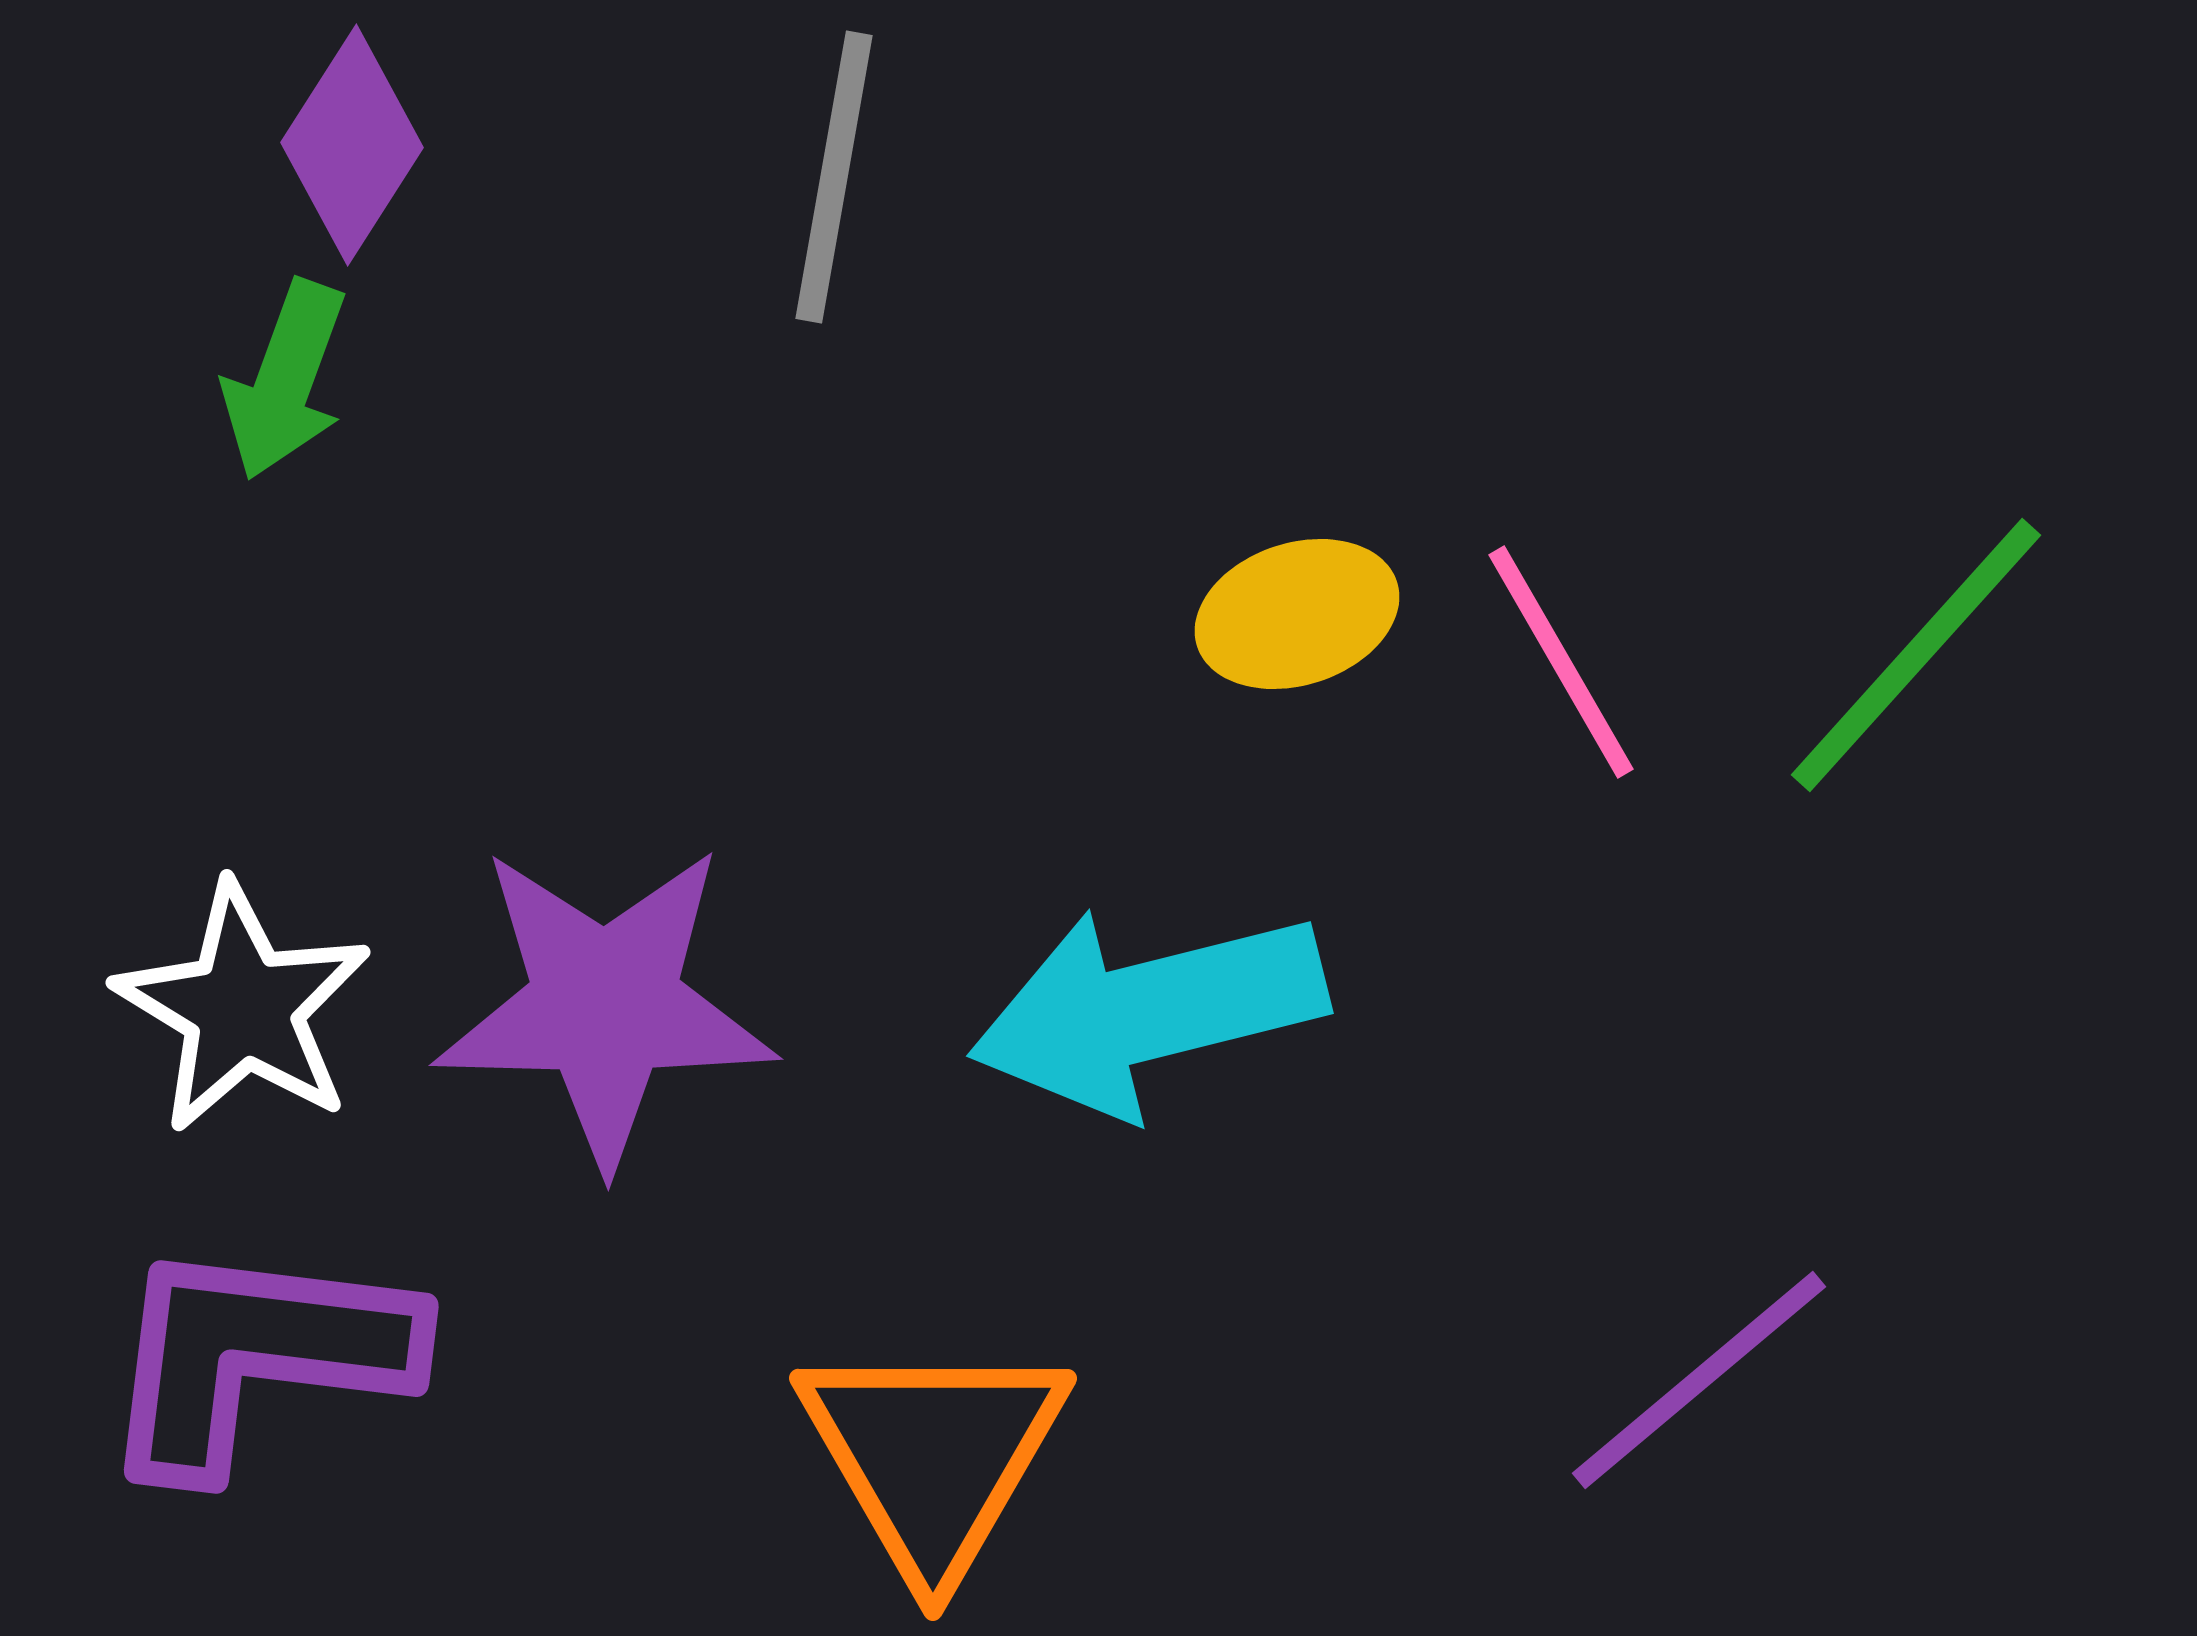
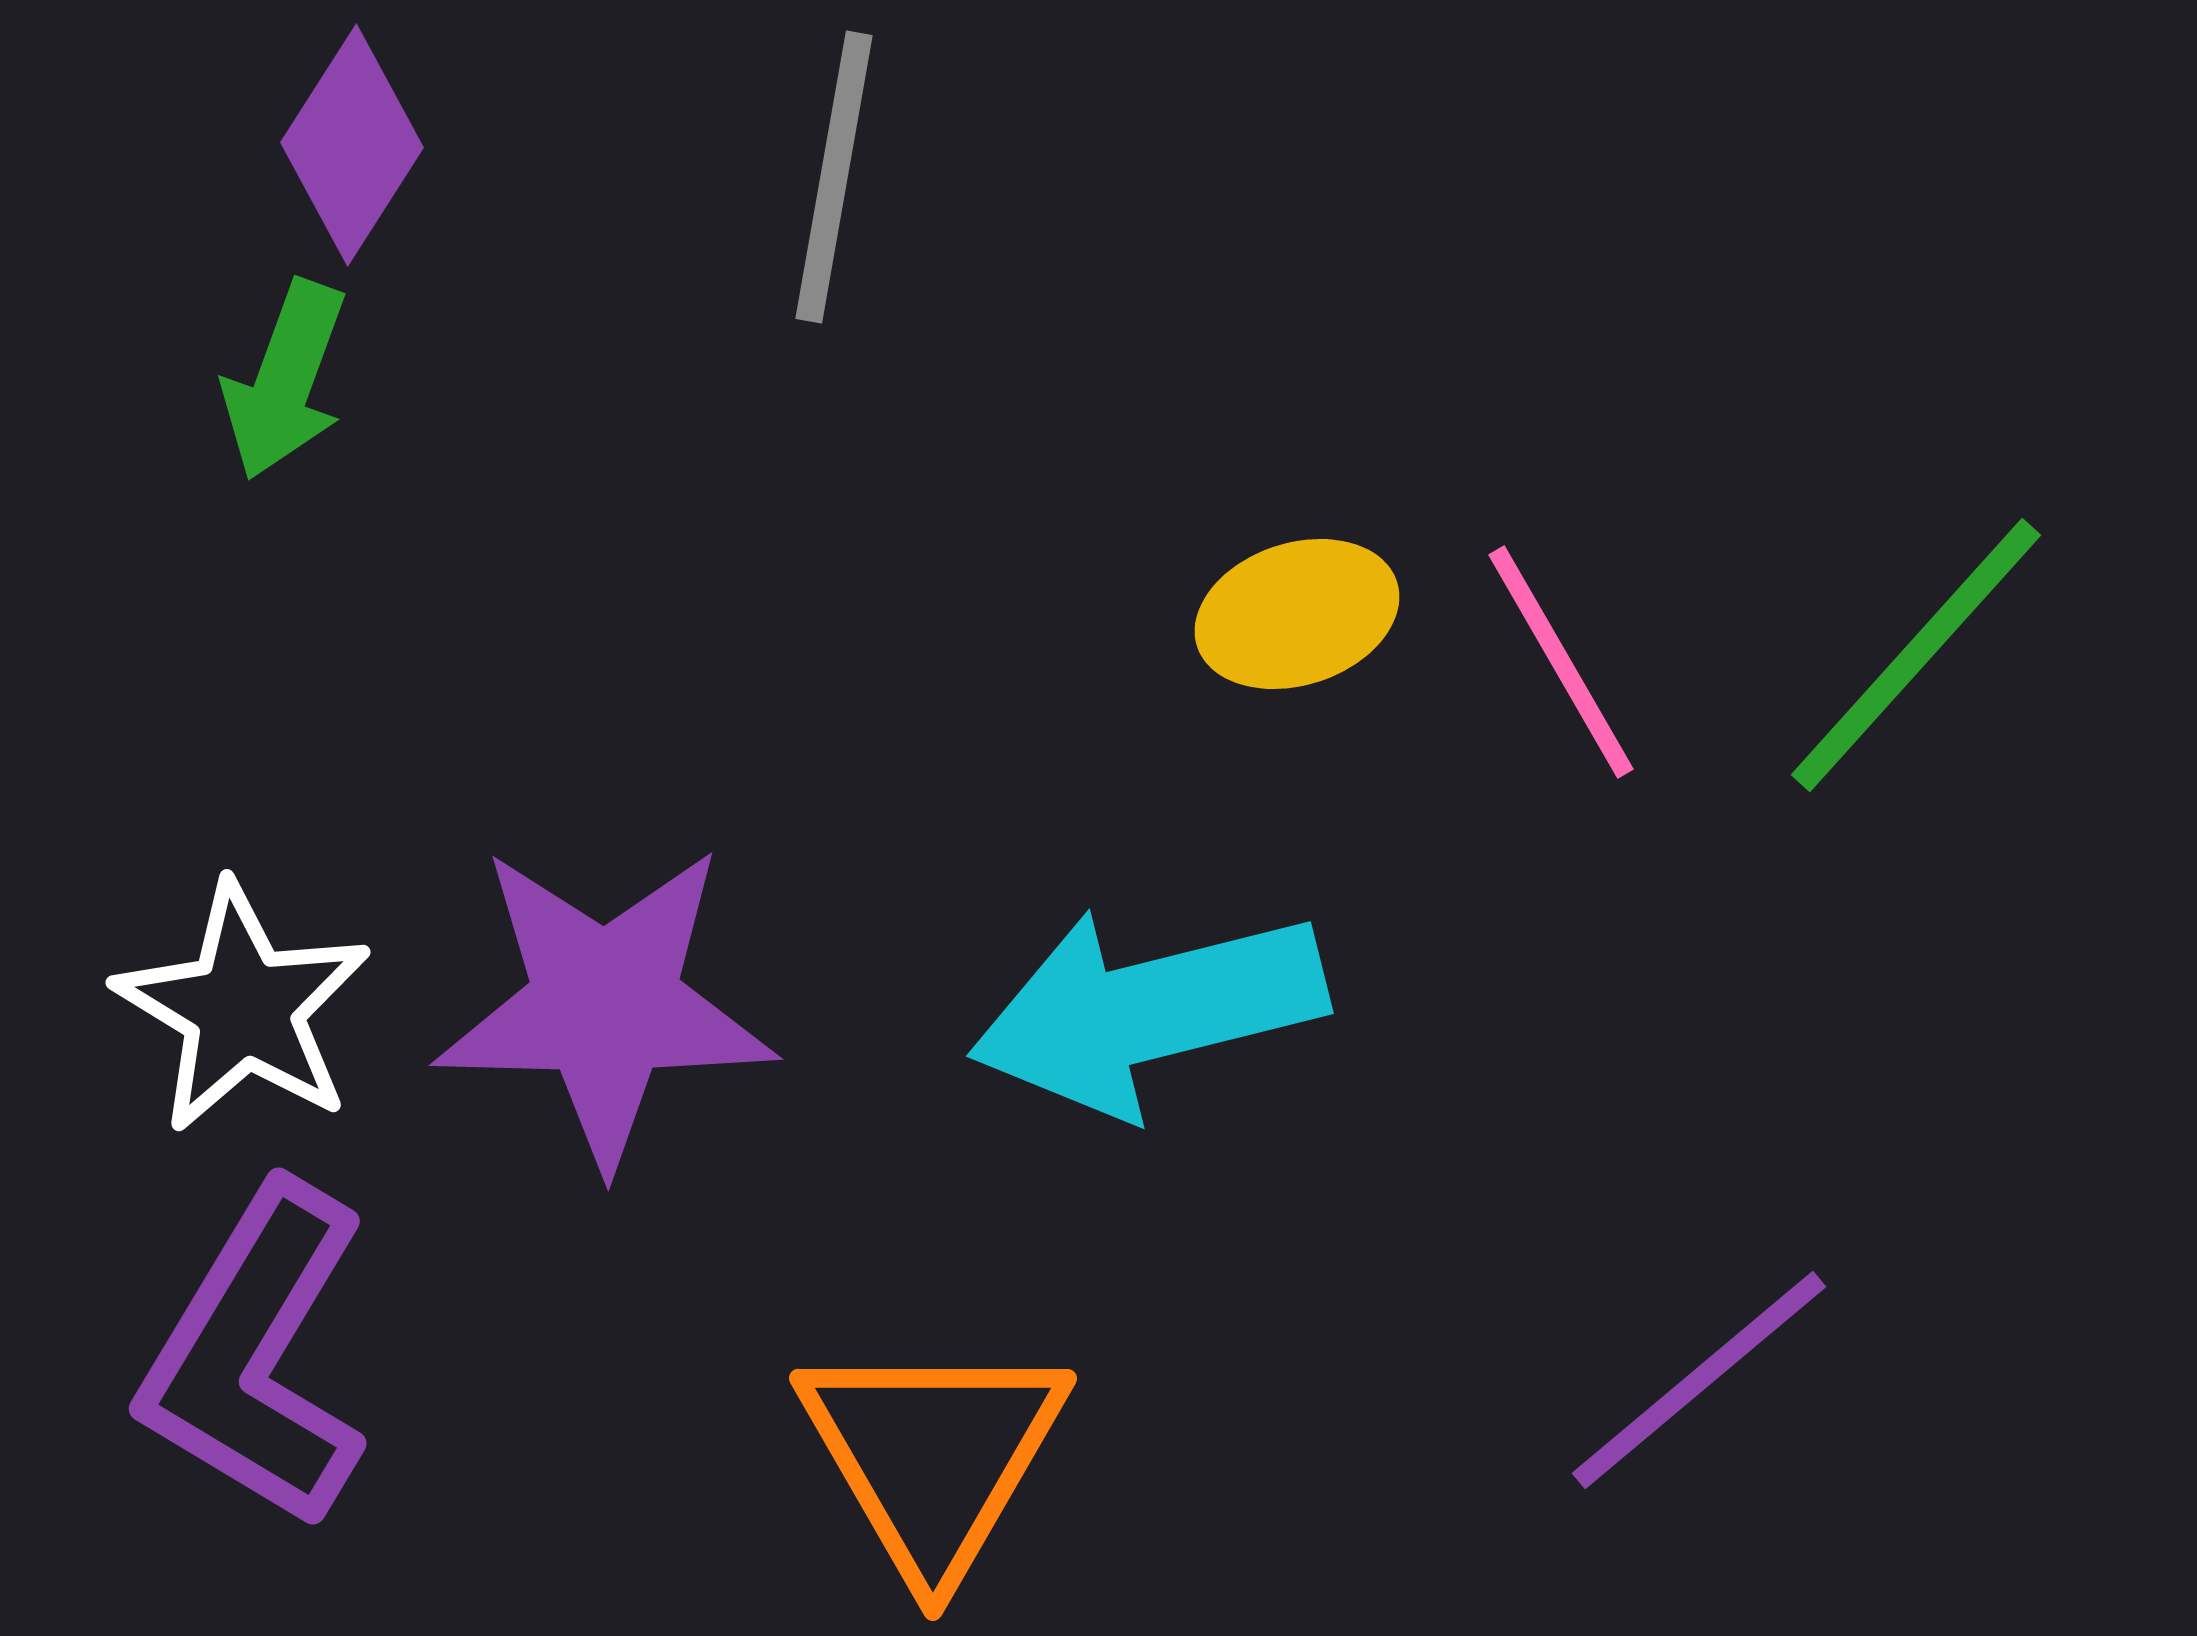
purple L-shape: rotated 66 degrees counterclockwise
